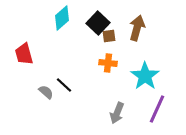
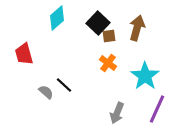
cyan diamond: moved 5 px left
orange cross: rotated 30 degrees clockwise
